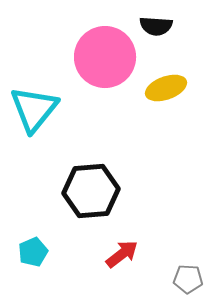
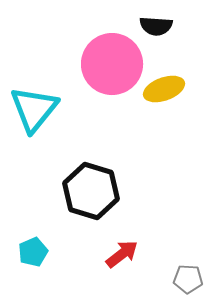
pink circle: moved 7 px right, 7 px down
yellow ellipse: moved 2 px left, 1 px down
black hexagon: rotated 22 degrees clockwise
